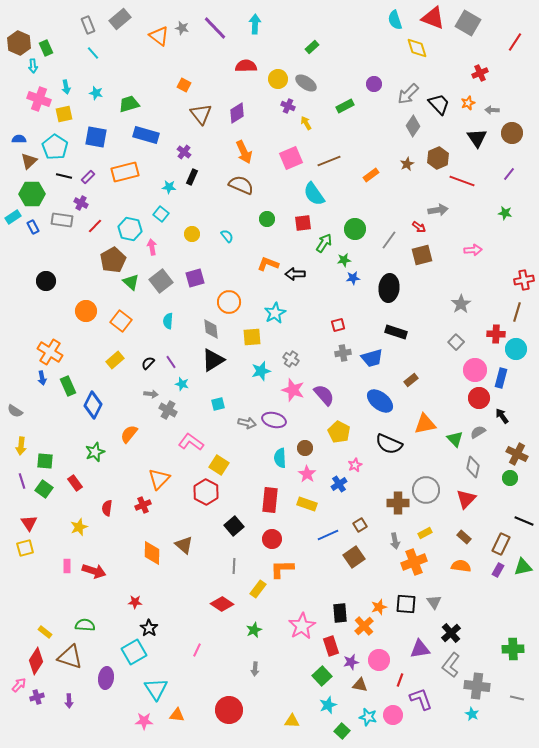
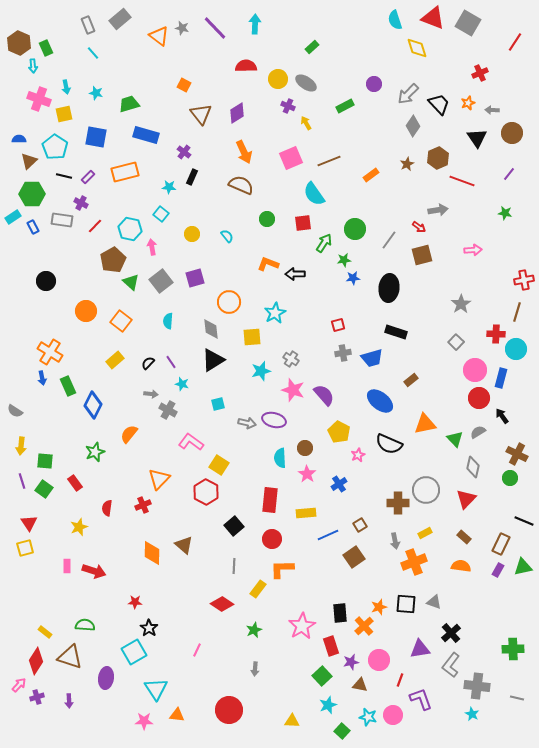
pink star at (355, 465): moved 3 px right, 10 px up
yellow rectangle at (307, 504): moved 1 px left, 9 px down; rotated 24 degrees counterclockwise
gray triangle at (434, 602): rotated 35 degrees counterclockwise
